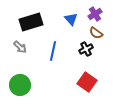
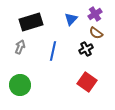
blue triangle: rotated 24 degrees clockwise
gray arrow: rotated 112 degrees counterclockwise
